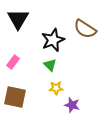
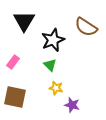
black triangle: moved 6 px right, 2 px down
brown semicircle: moved 1 px right, 2 px up
yellow star: rotated 16 degrees clockwise
